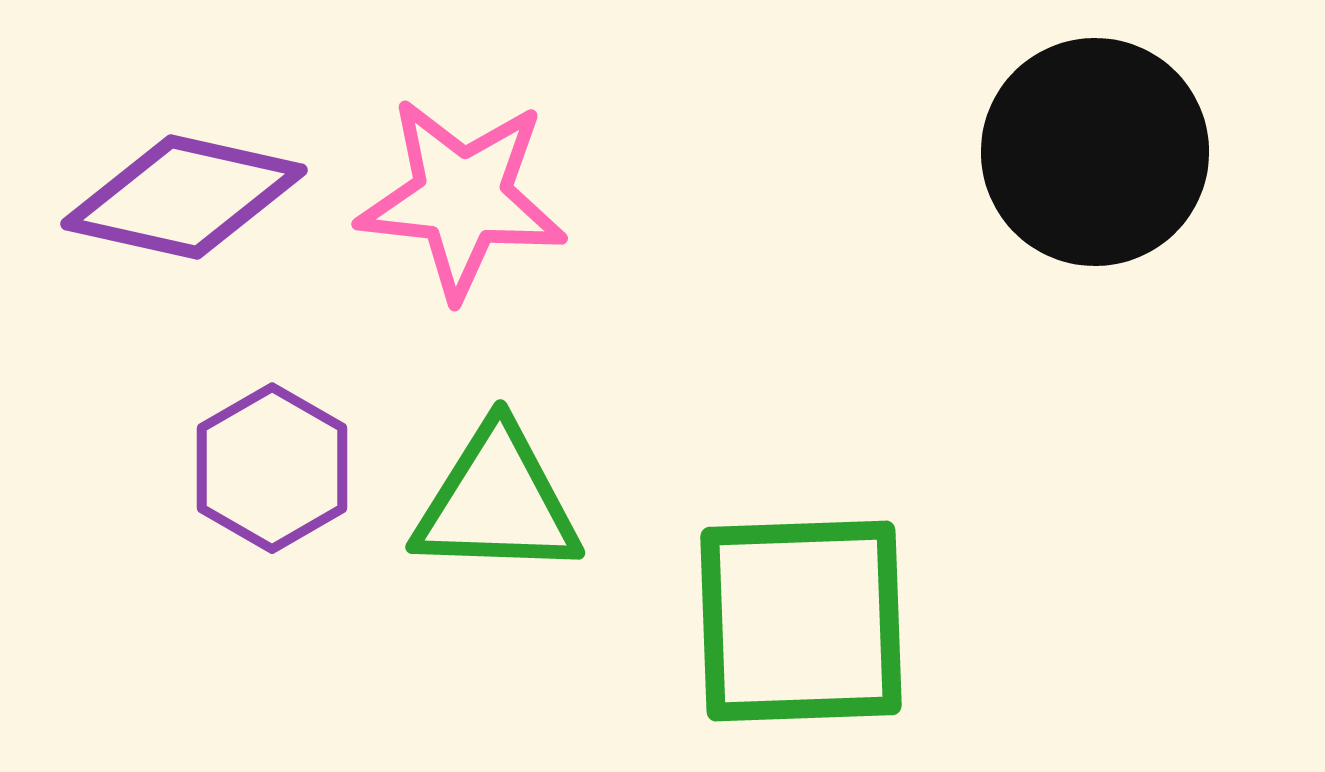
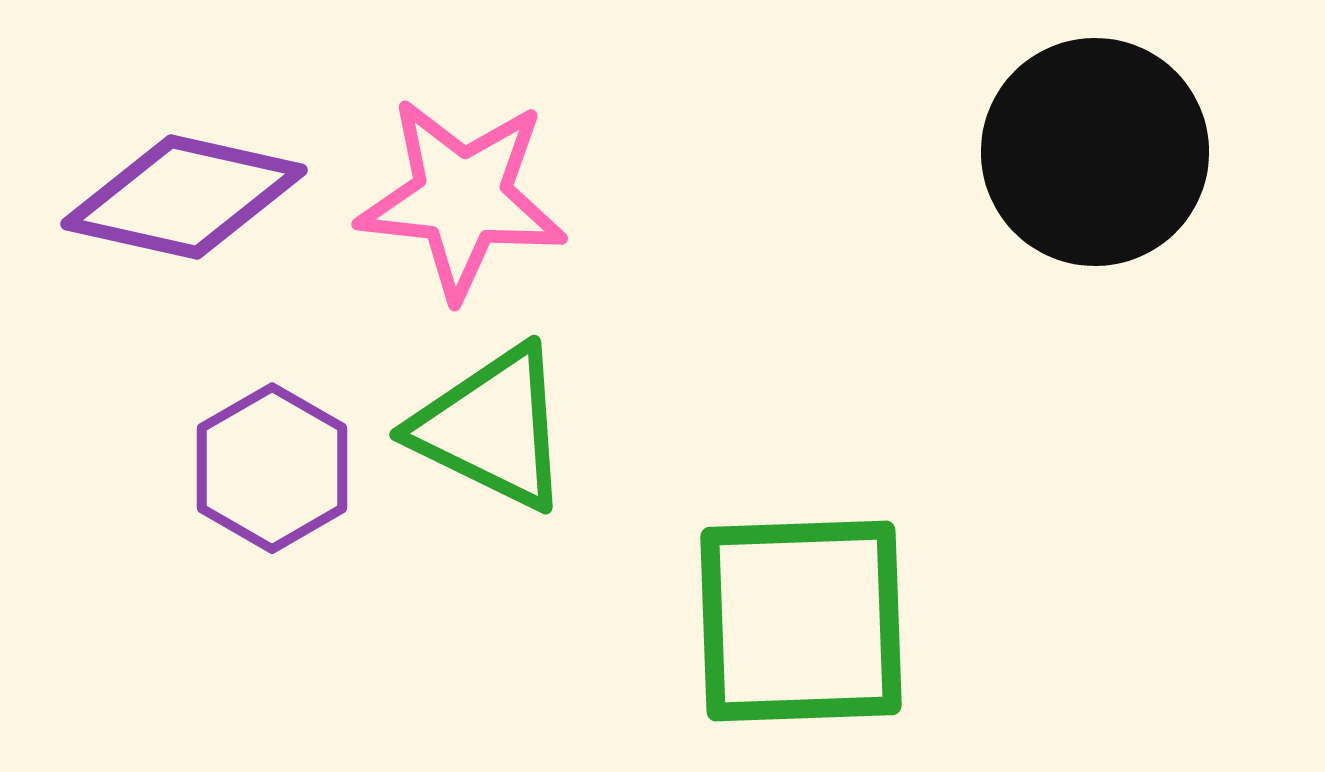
green triangle: moved 5 px left, 74 px up; rotated 24 degrees clockwise
